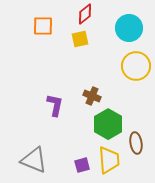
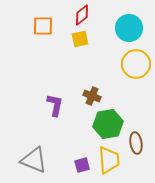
red diamond: moved 3 px left, 1 px down
yellow circle: moved 2 px up
green hexagon: rotated 20 degrees clockwise
